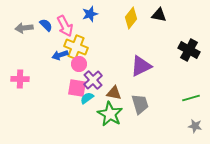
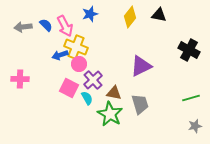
yellow diamond: moved 1 px left, 1 px up
gray arrow: moved 1 px left, 1 px up
pink square: moved 8 px left; rotated 18 degrees clockwise
cyan semicircle: rotated 96 degrees clockwise
gray star: rotated 24 degrees counterclockwise
